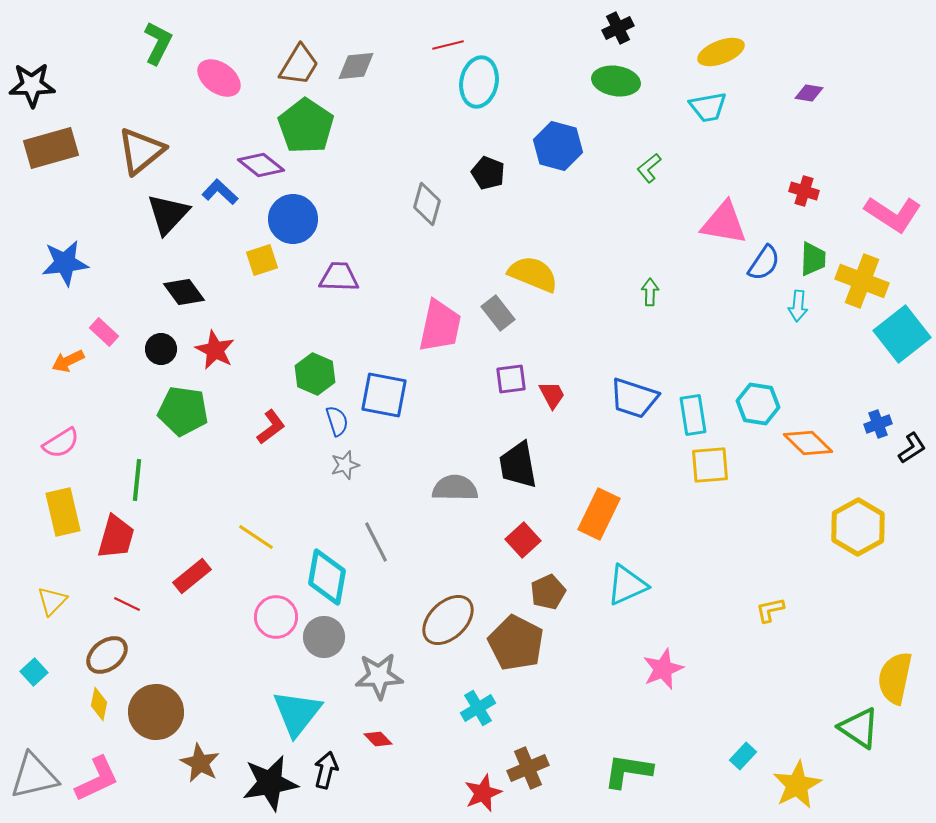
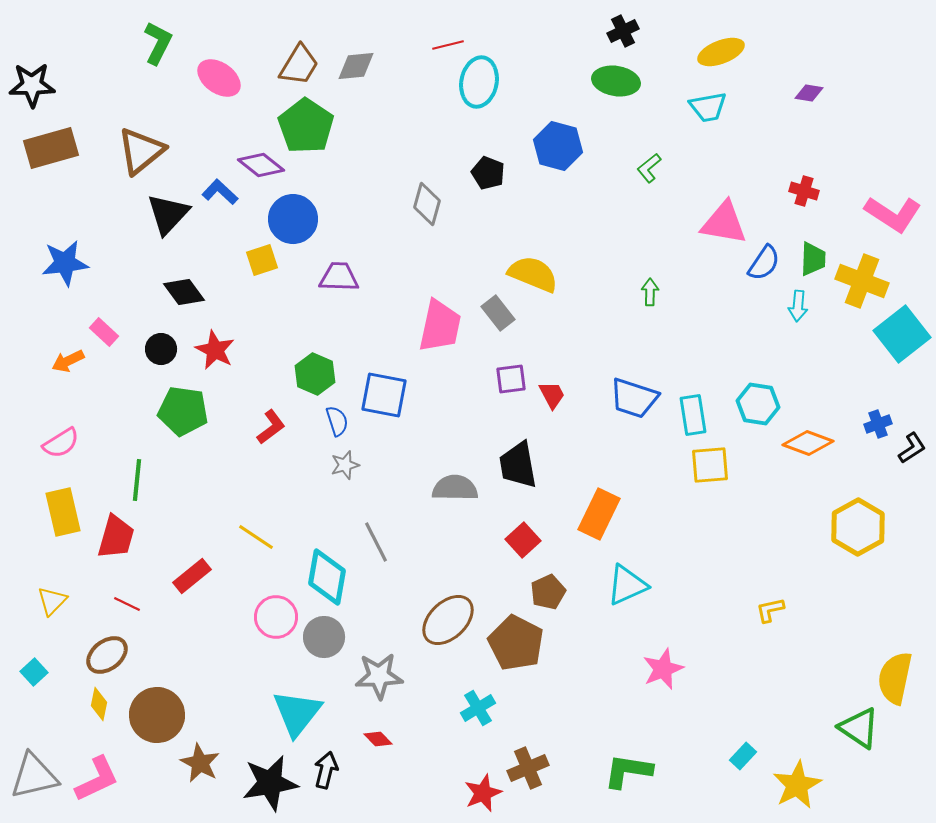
black cross at (618, 28): moved 5 px right, 3 px down
orange diamond at (808, 443): rotated 24 degrees counterclockwise
brown circle at (156, 712): moved 1 px right, 3 px down
